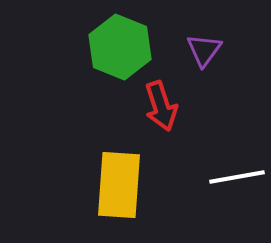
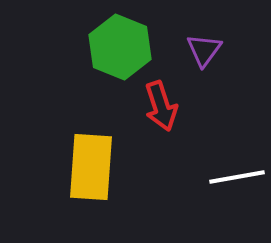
yellow rectangle: moved 28 px left, 18 px up
